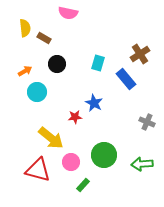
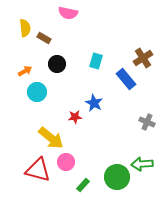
brown cross: moved 3 px right, 4 px down
cyan rectangle: moved 2 px left, 2 px up
green circle: moved 13 px right, 22 px down
pink circle: moved 5 px left
